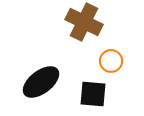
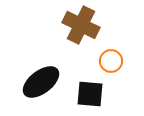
brown cross: moved 3 px left, 3 px down
black square: moved 3 px left
